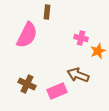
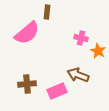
pink semicircle: moved 2 px up; rotated 24 degrees clockwise
orange star: rotated 21 degrees counterclockwise
brown cross: rotated 30 degrees counterclockwise
